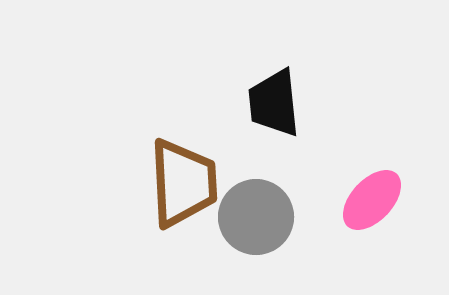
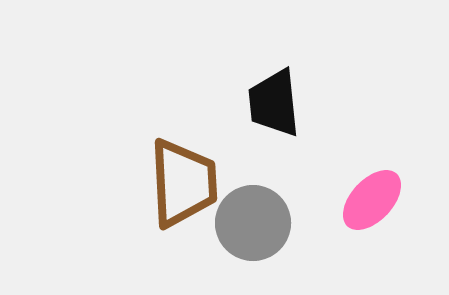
gray circle: moved 3 px left, 6 px down
